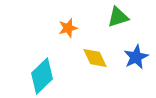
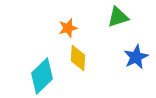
yellow diamond: moved 17 px left; rotated 28 degrees clockwise
